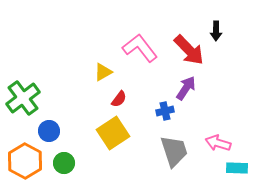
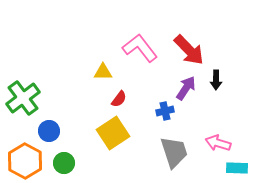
black arrow: moved 49 px down
yellow triangle: rotated 30 degrees clockwise
gray trapezoid: moved 1 px down
